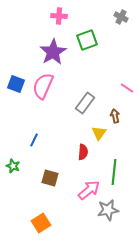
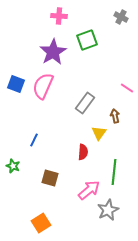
gray star: rotated 15 degrees counterclockwise
